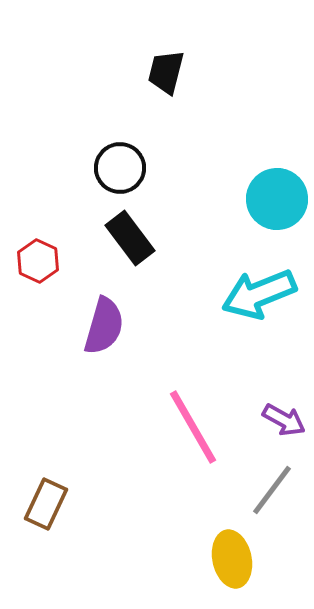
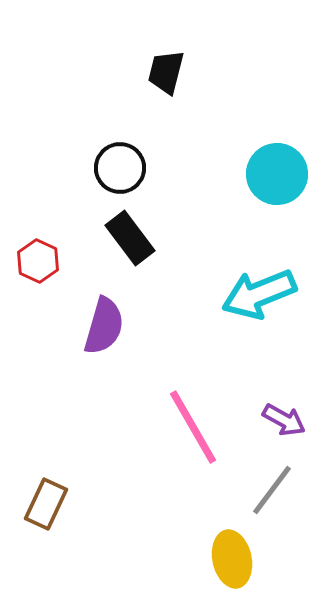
cyan circle: moved 25 px up
